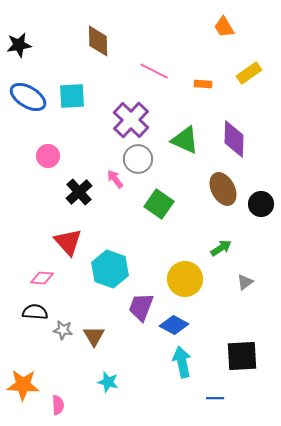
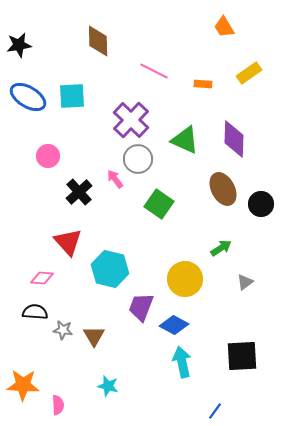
cyan hexagon: rotated 6 degrees counterclockwise
cyan star: moved 4 px down
blue line: moved 13 px down; rotated 54 degrees counterclockwise
